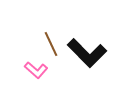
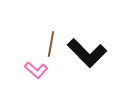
brown line: rotated 35 degrees clockwise
